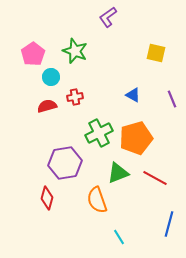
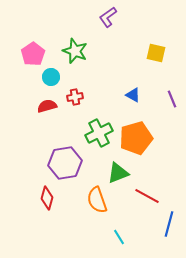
red line: moved 8 px left, 18 px down
